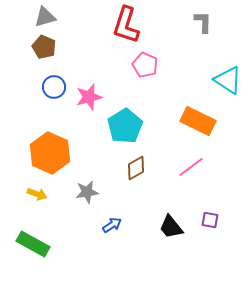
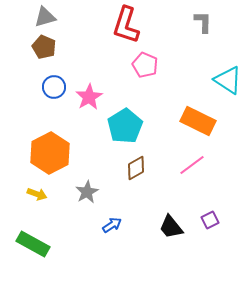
pink star: rotated 16 degrees counterclockwise
orange hexagon: rotated 9 degrees clockwise
pink line: moved 1 px right, 2 px up
gray star: rotated 20 degrees counterclockwise
purple square: rotated 36 degrees counterclockwise
